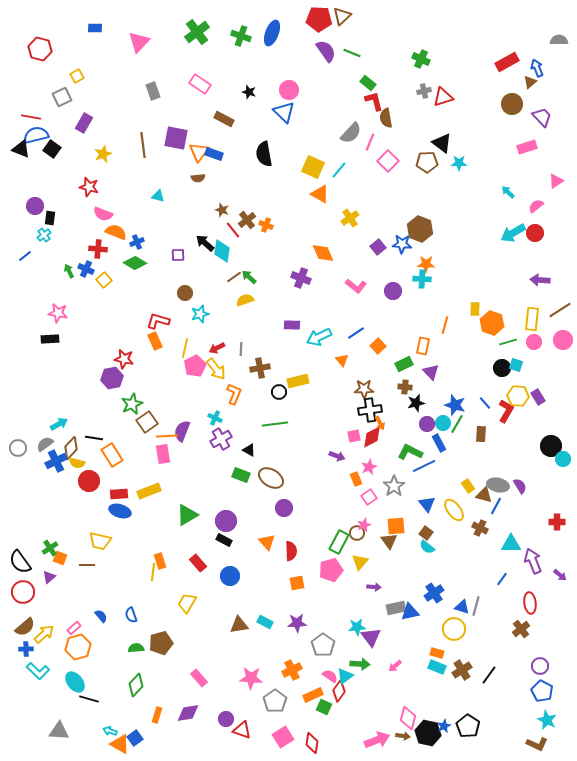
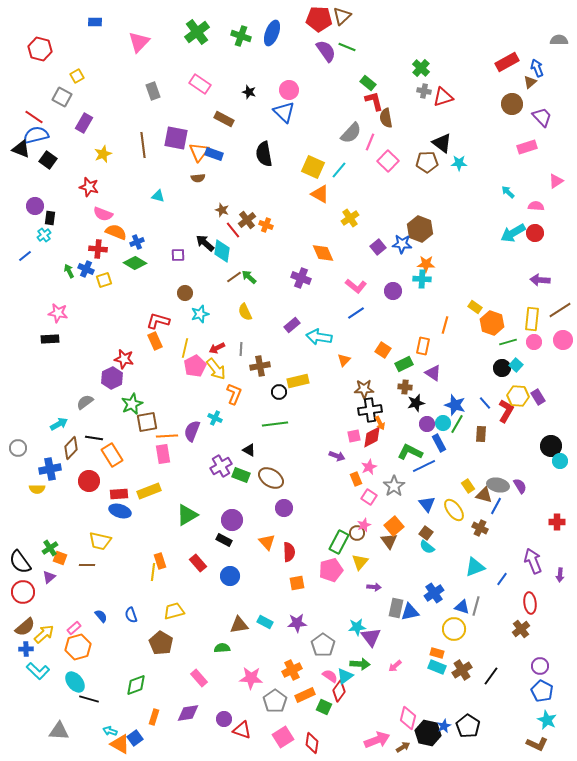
blue rectangle at (95, 28): moved 6 px up
green line at (352, 53): moved 5 px left, 6 px up
green cross at (421, 59): moved 9 px down; rotated 18 degrees clockwise
gray cross at (424, 91): rotated 24 degrees clockwise
gray square at (62, 97): rotated 36 degrees counterclockwise
red line at (31, 117): moved 3 px right; rotated 24 degrees clockwise
black square at (52, 149): moved 4 px left, 11 px down
pink semicircle at (536, 206): rotated 42 degrees clockwise
yellow square at (104, 280): rotated 21 degrees clockwise
yellow semicircle at (245, 300): moved 12 px down; rotated 96 degrees counterclockwise
yellow rectangle at (475, 309): moved 2 px up; rotated 56 degrees counterclockwise
purple rectangle at (292, 325): rotated 42 degrees counterclockwise
blue line at (356, 333): moved 20 px up
cyan arrow at (319, 337): rotated 35 degrees clockwise
orange square at (378, 346): moved 5 px right, 4 px down; rotated 14 degrees counterclockwise
orange triangle at (342, 360): moved 2 px right; rotated 24 degrees clockwise
cyan square at (516, 365): rotated 24 degrees clockwise
brown cross at (260, 368): moved 2 px up
purple triangle at (431, 372): moved 2 px right, 1 px down; rotated 12 degrees counterclockwise
purple hexagon at (112, 378): rotated 15 degrees counterclockwise
brown square at (147, 422): rotated 25 degrees clockwise
purple semicircle at (182, 431): moved 10 px right
purple cross at (221, 439): moved 27 px down
gray semicircle at (45, 444): moved 40 px right, 42 px up
cyan circle at (563, 459): moved 3 px left, 2 px down
blue cross at (56, 461): moved 6 px left, 8 px down; rotated 15 degrees clockwise
yellow semicircle at (77, 463): moved 40 px left, 26 px down; rotated 14 degrees counterclockwise
pink square at (369, 497): rotated 21 degrees counterclockwise
purple circle at (226, 521): moved 6 px right, 1 px up
orange square at (396, 526): moved 2 px left; rotated 36 degrees counterclockwise
cyan triangle at (511, 544): moved 36 px left, 23 px down; rotated 20 degrees counterclockwise
red semicircle at (291, 551): moved 2 px left, 1 px down
purple arrow at (560, 575): rotated 56 degrees clockwise
yellow trapezoid at (187, 603): moved 13 px left, 8 px down; rotated 45 degrees clockwise
gray rectangle at (396, 608): rotated 66 degrees counterclockwise
brown pentagon at (161, 643): rotated 25 degrees counterclockwise
green semicircle at (136, 648): moved 86 px right
black line at (489, 675): moved 2 px right, 1 px down
green diamond at (136, 685): rotated 25 degrees clockwise
orange rectangle at (313, 695): moved 8 px left
orange rectangle at (157, 715): moved 3 px left, 2 px down
purple circle at (226, 719): moved 2 px left
brown arrow at (403, 736): moved 11 px down; rotated 40 degrees counterclockwise
